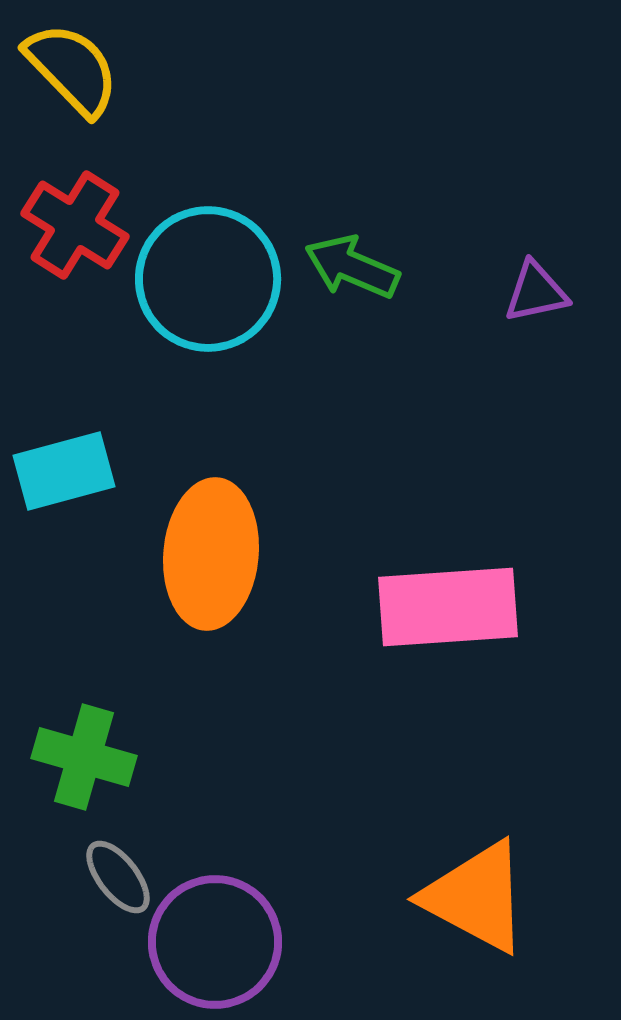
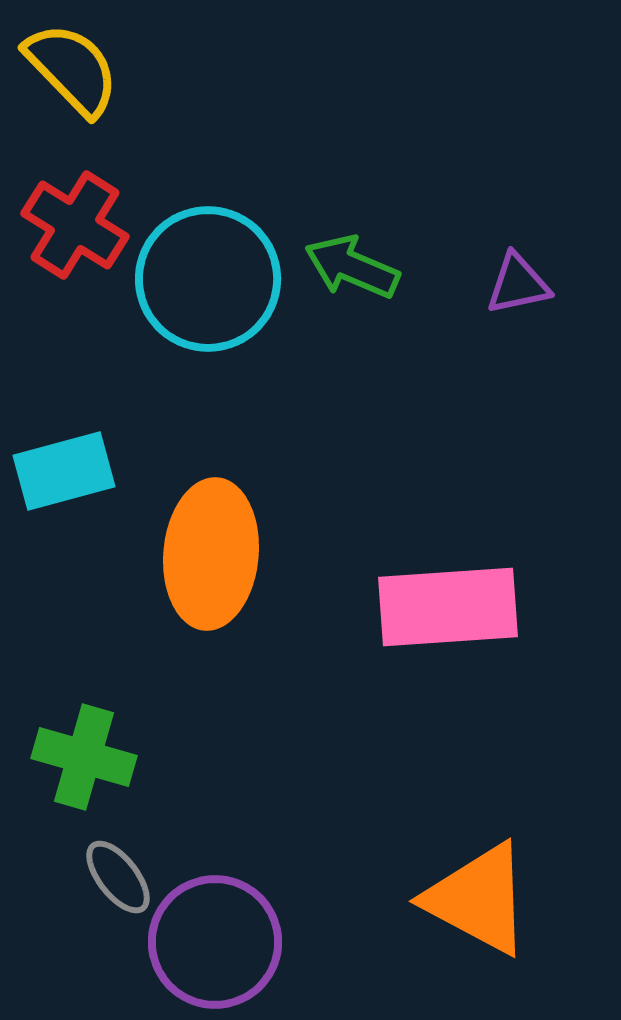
purple triangle: moved 18 px left, 8 px up
orange triangle: moved 2 px right, 2 px down
